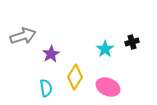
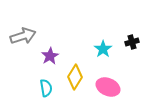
cyan star: moved 2 px left
purple star: moved 1 px left, 2 px down
